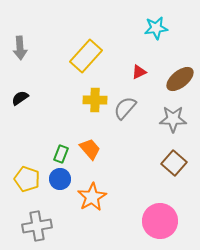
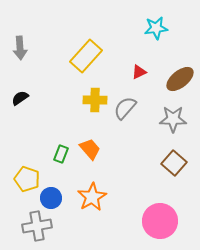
blue circle: moved 9 px left, 19 px down
